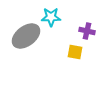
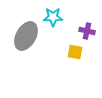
cyan star: moved 2 px right
gray ellipse: rotated 24 degrees counterclockwise
